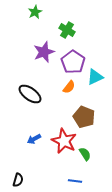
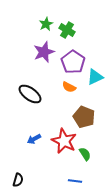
green star: moved 11 px right, 12 px down
orange semicircle: rotated 80 degrees clockwise
